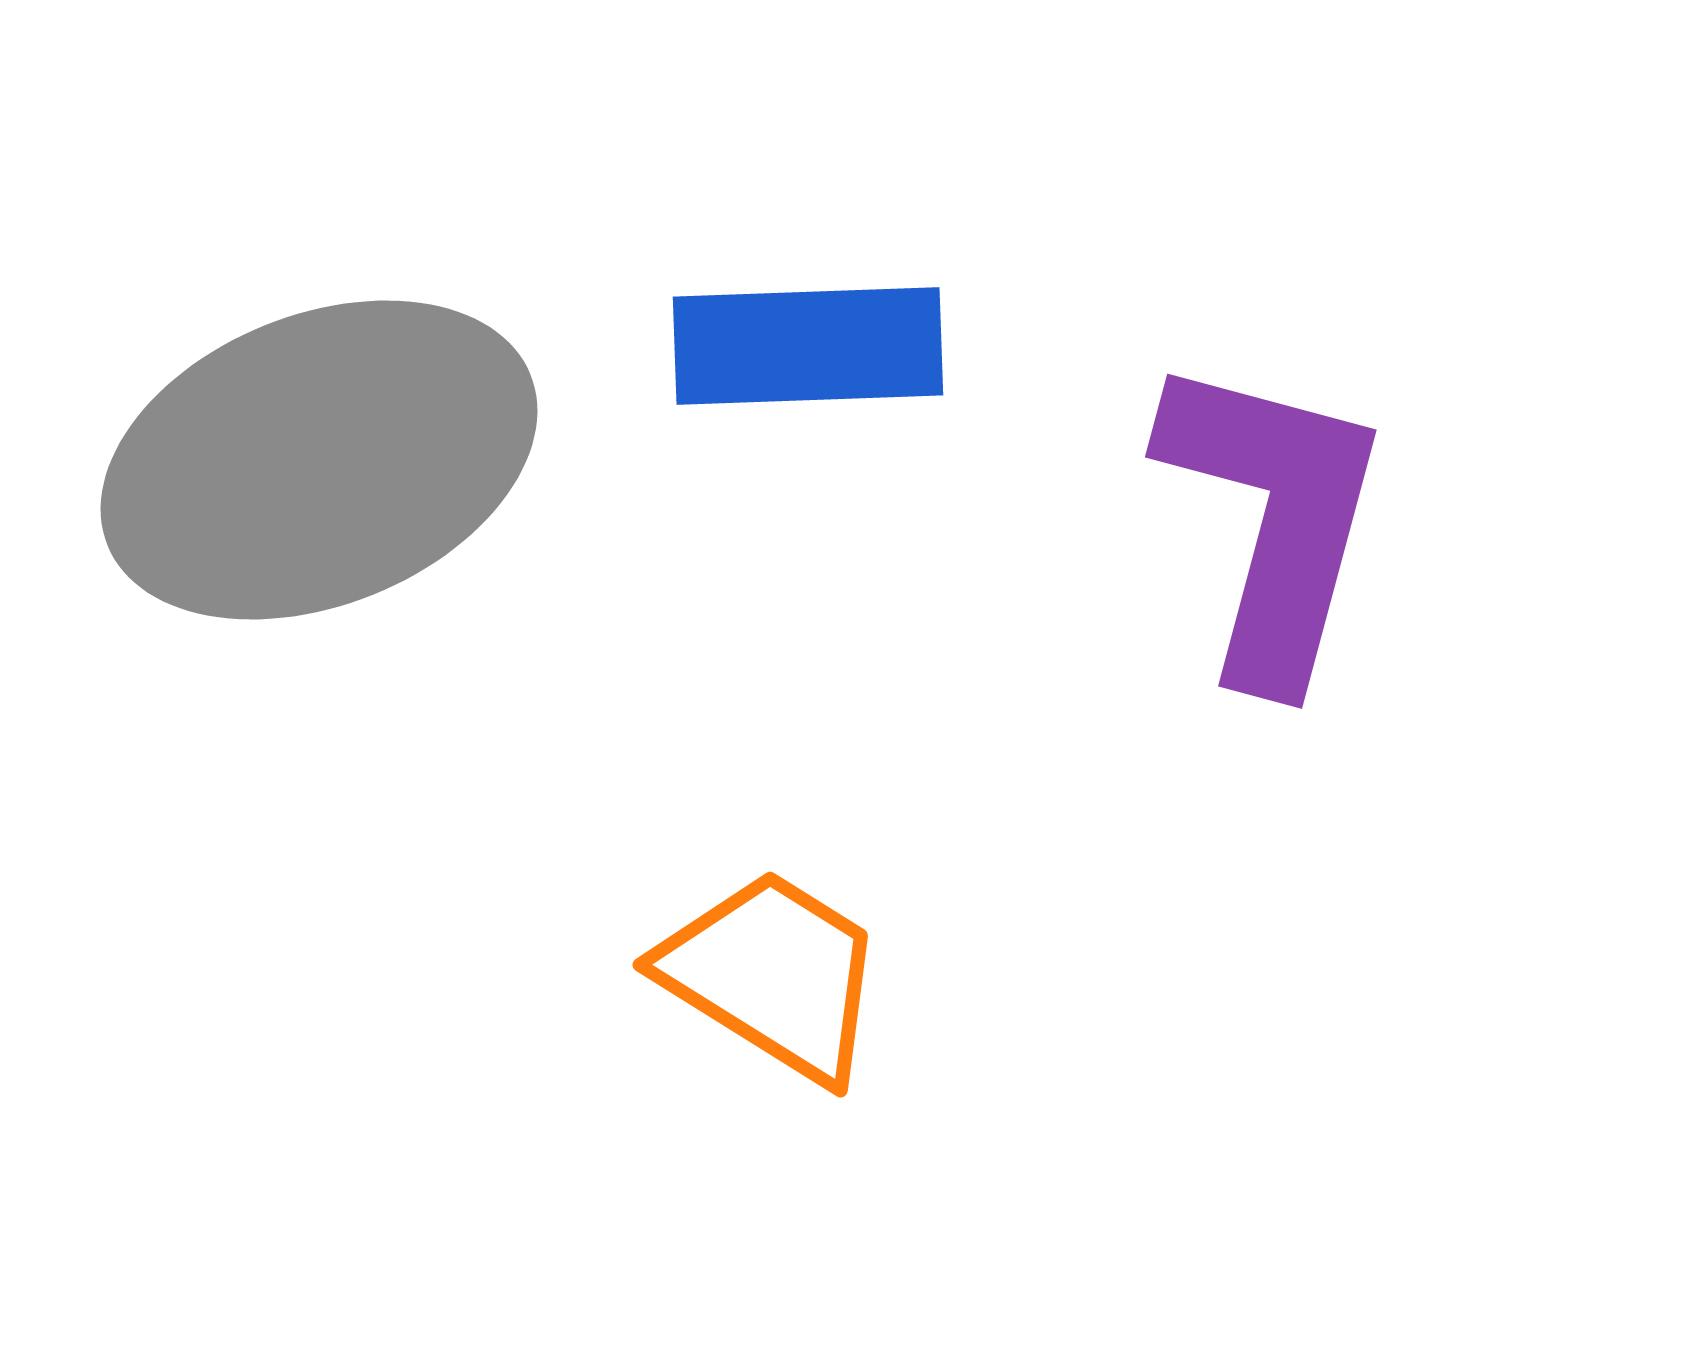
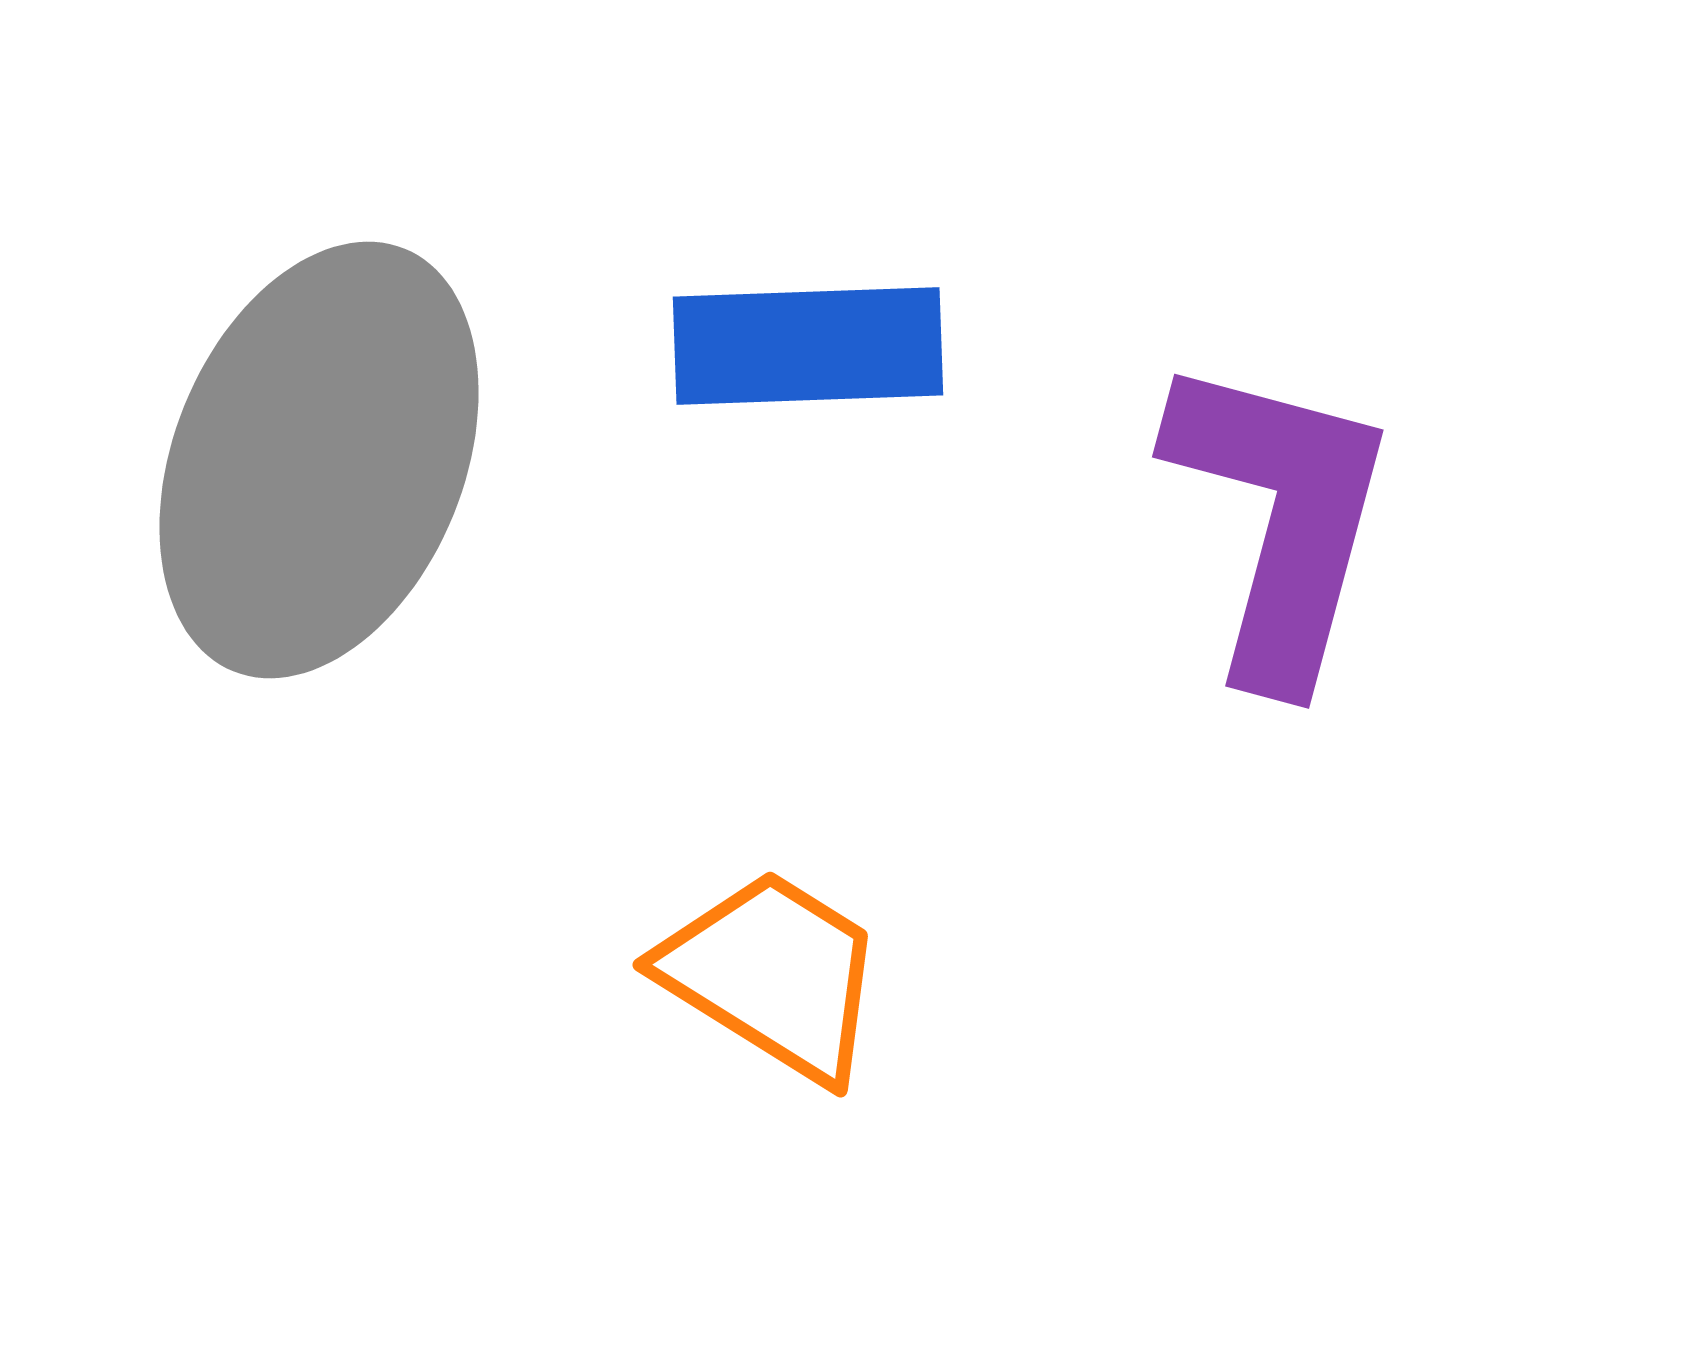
gray ellipse: rotated 46 degrees counterclockwise
purple L-shape: moved 7 px right
